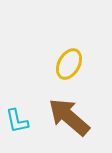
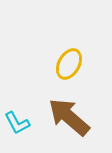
cyan L-shape: moved 2 px down; rotated 16 degrees counterclockwise
